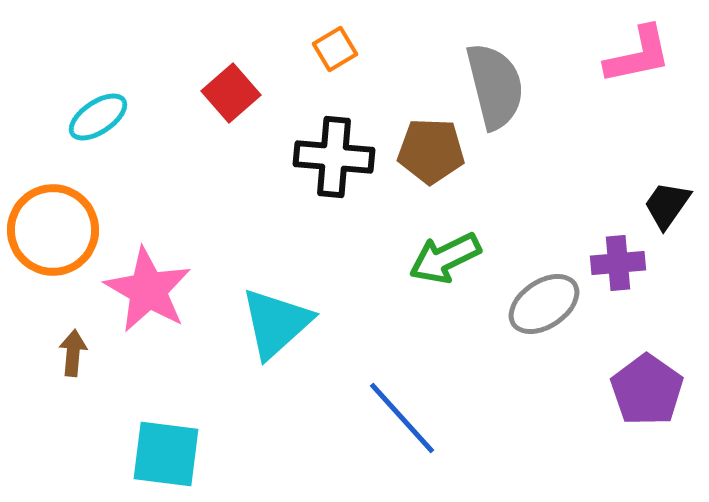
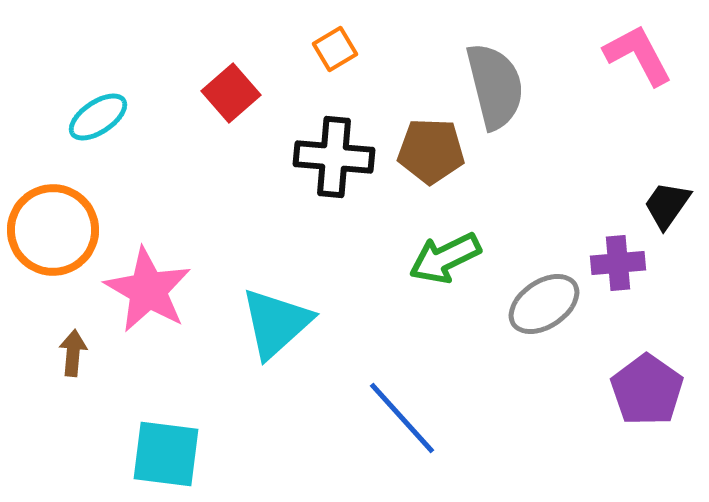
pink L-shape: rotated 106 degrees counterclockwise
